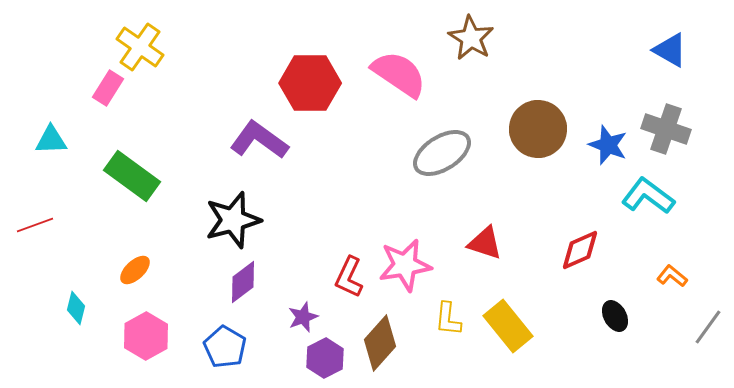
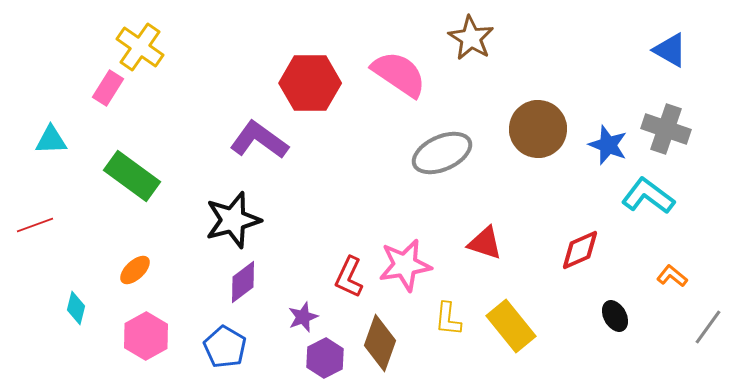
gray ellipse: rotated 8 degrees clockwise
yellow rectangle: moved 3 px right
brown diamond: rotated 22 degrees counterclockwise
